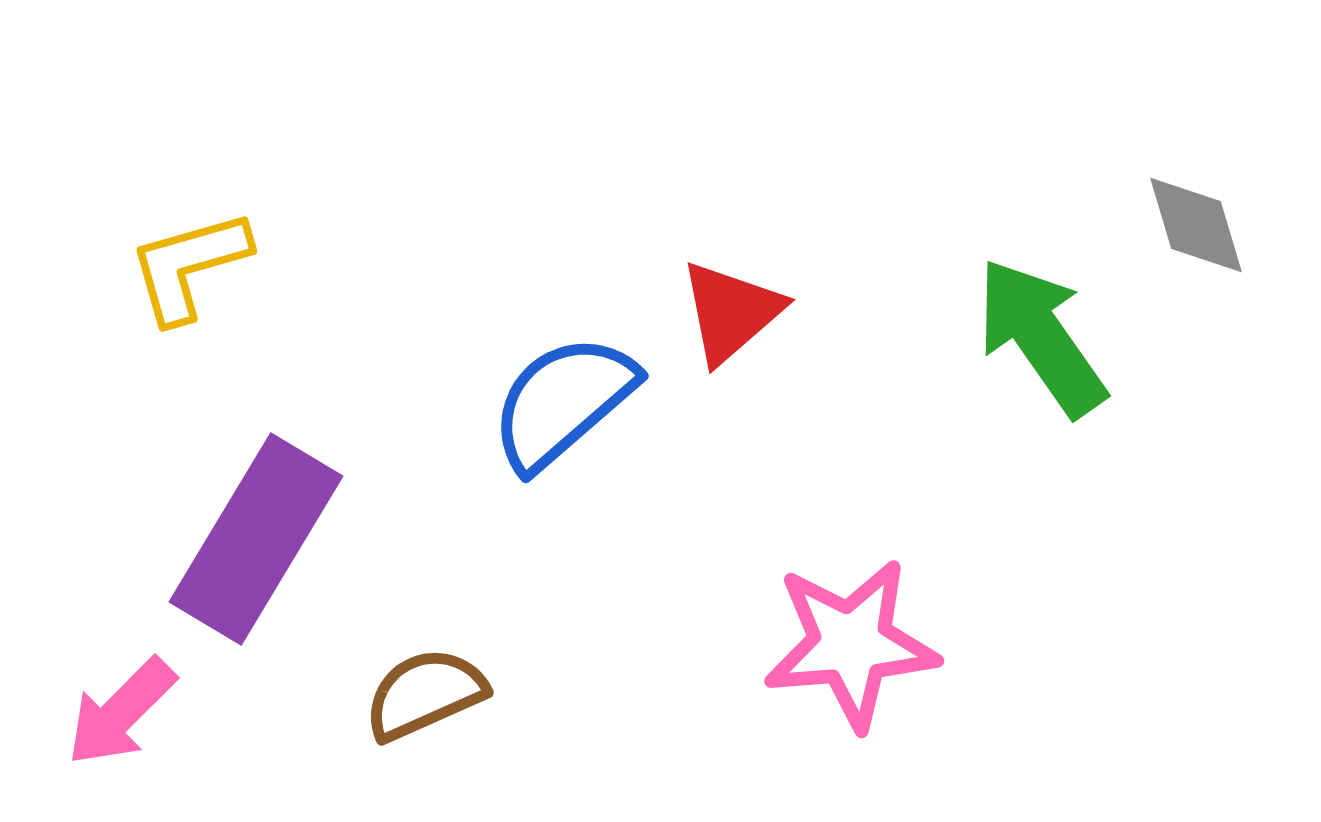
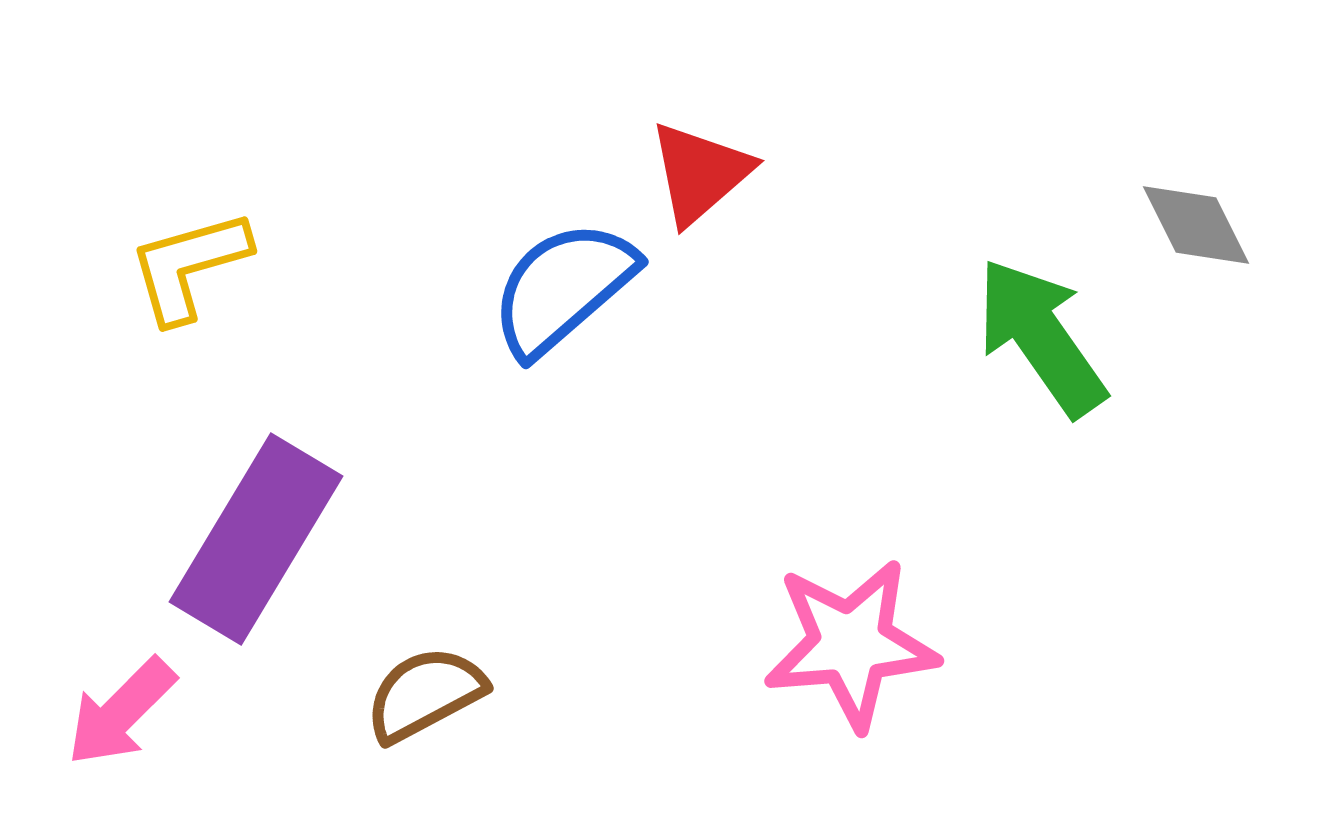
gray diamond: rotated 10 degrees counterclockwise
red triangle: moved 31 px left, 139 px up
blue semicircle: moved 114 px up
brown semicircle: rotated 4 degrees counterclockwise
